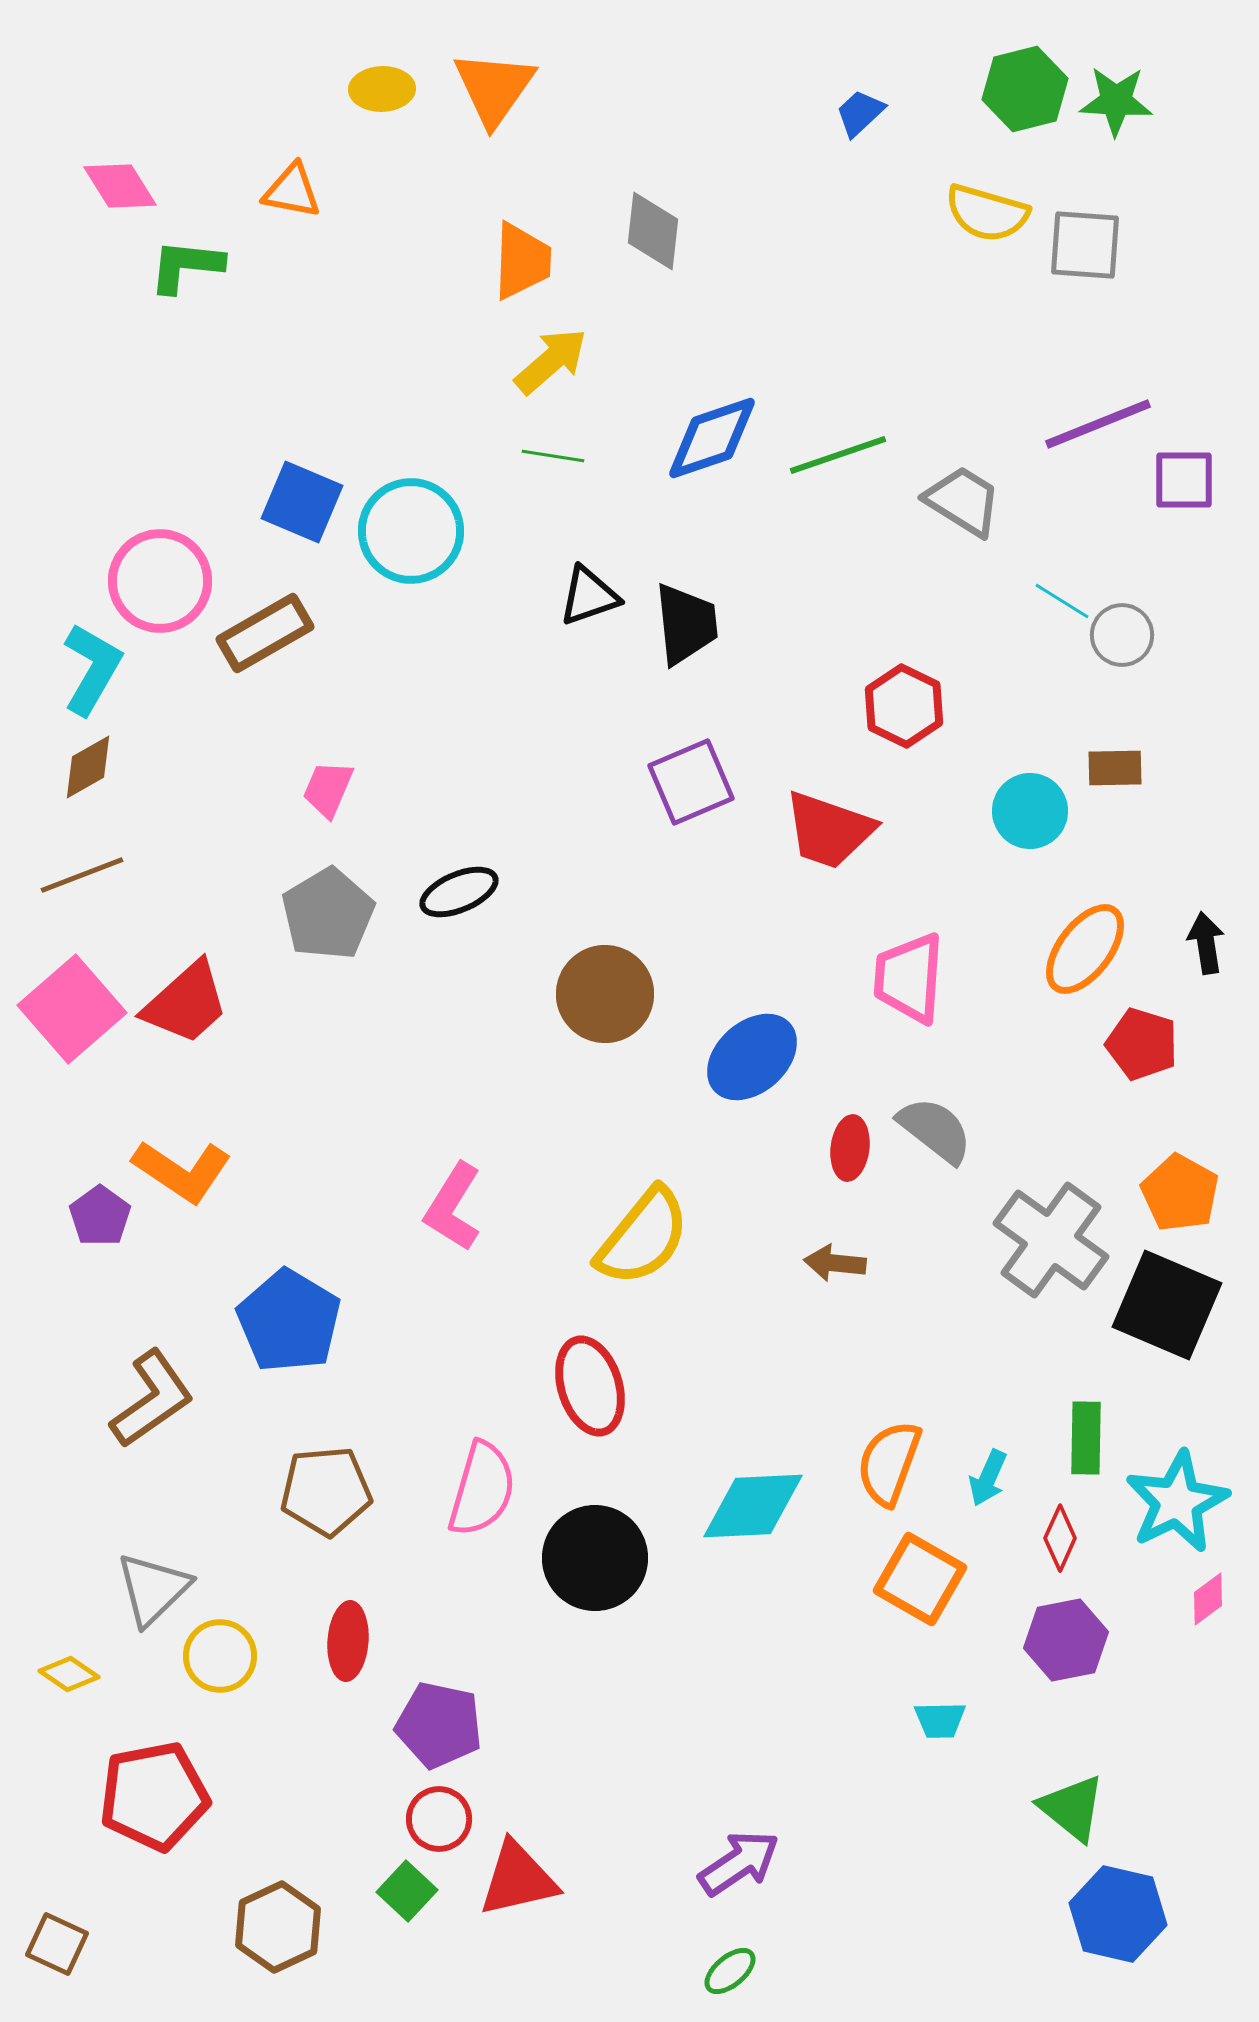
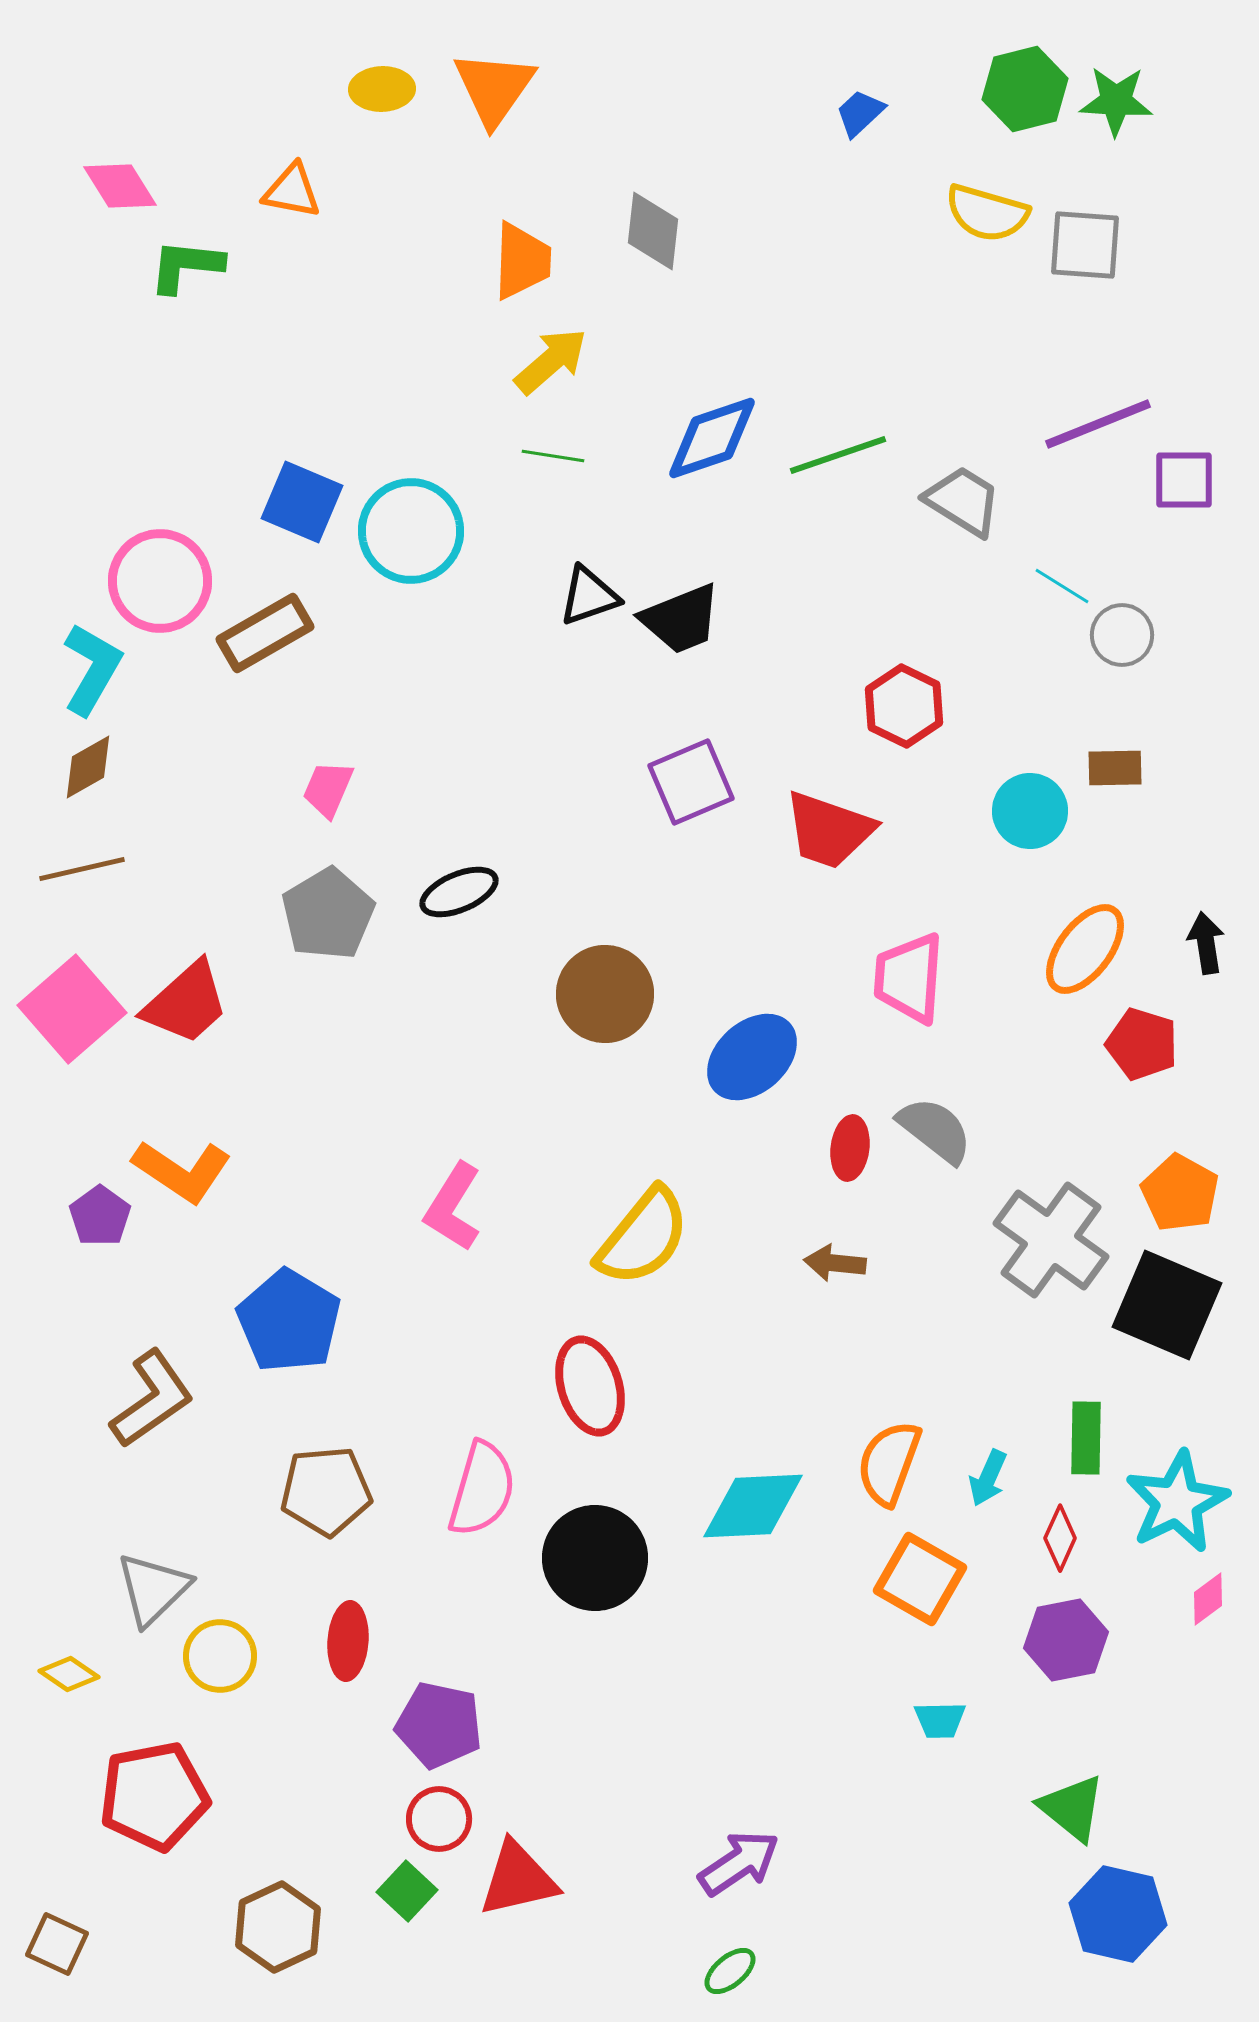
cyan line at (1062, 601): moved 15 px up
black trapezoid at (686, 624): moved 5 px left, 5 px up; rotated 74 degrees clockwise
brown line at (82, 875): moved 6 px up; rotated 8 degrees clockwise
